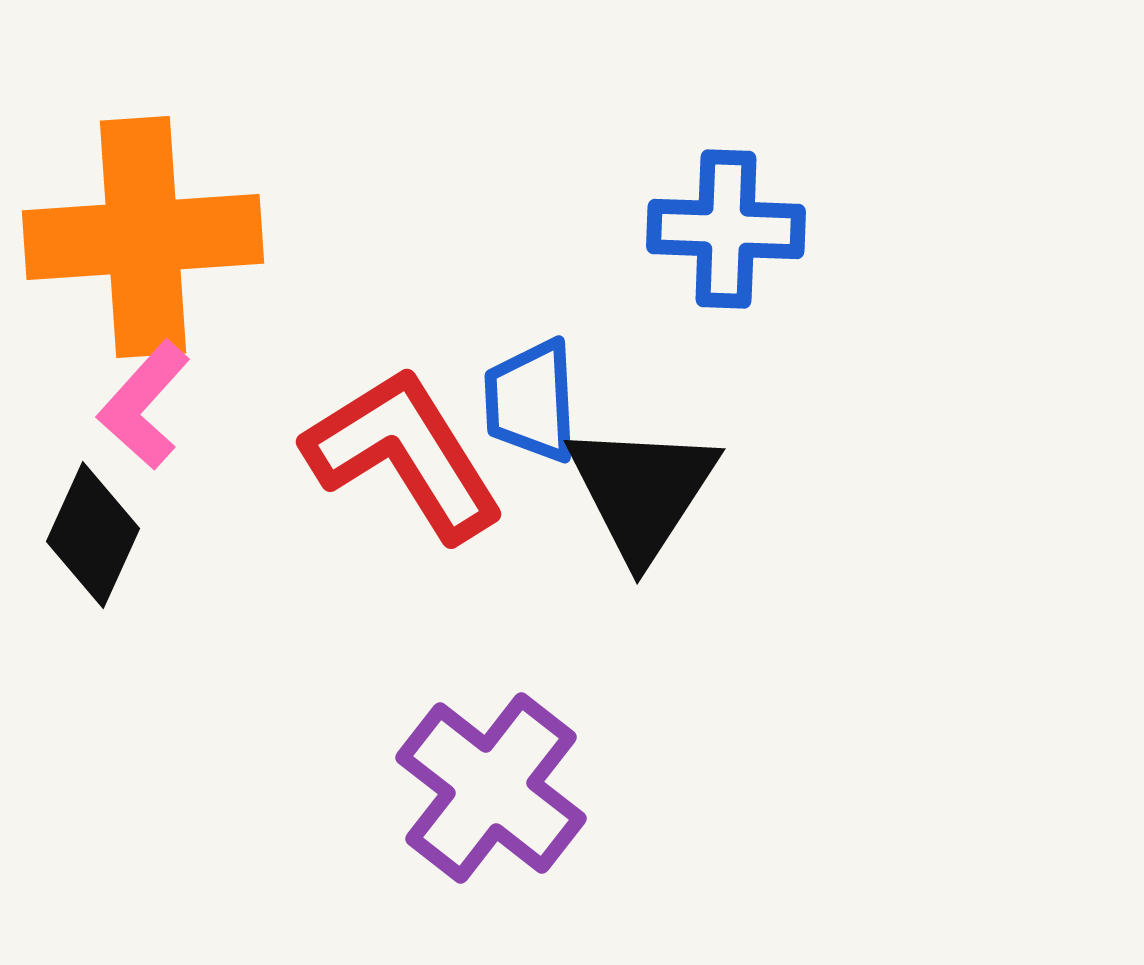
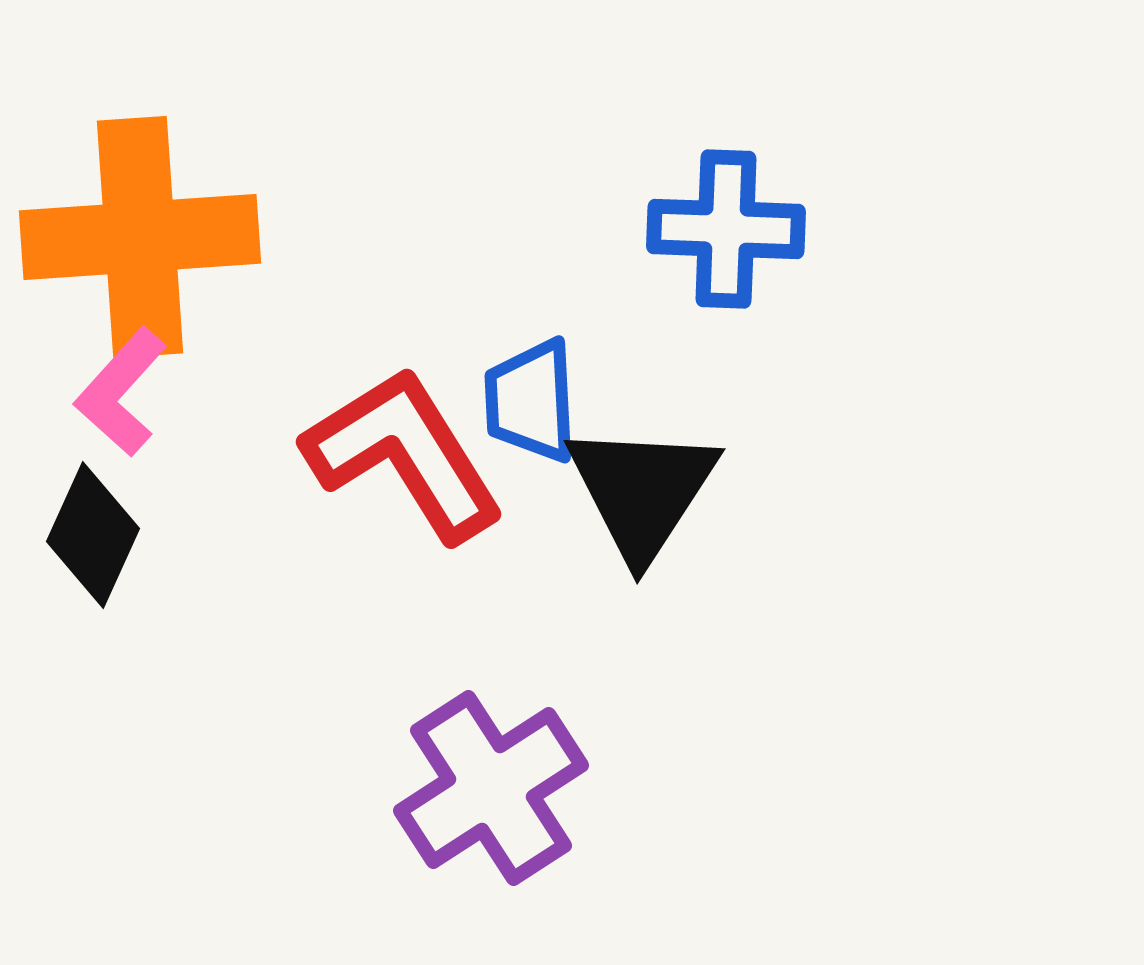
orange cross: moved 3 px left
pink L-shape: moved 23 px left, 13 px up
purple cross: rotated 19 degrees clockwise
